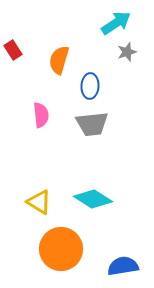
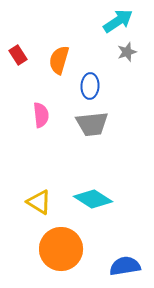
cyan arrow: moved 2 px right, 2 px up
red rectangle: moved 5 px right, 5 px down
blue semicircle: moved 2 px right
